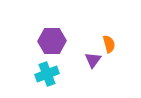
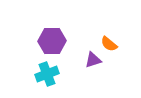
orange semicircle: rotated 144 degrees clockwise
purple triangle: rotated 36 degrees clockwise
